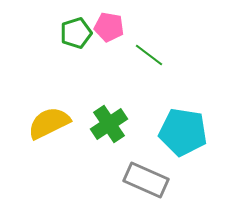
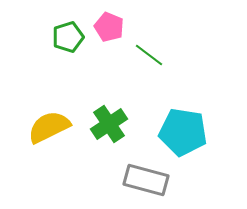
pink pentagon: rotated 12 degrees clockwise
green pentagon: moved 8 px left, 4 px down
yellow semicircle: moved 4 px down
gray rectangle: rotated 9 degrees counterclockwise
